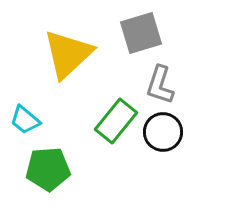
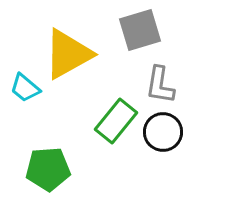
gray square: moved 1 px left, 3 px up
yellow triangle: rotated 14 degrees clockwise
gray L-shape: rotated 9 degrees counterclockwise
cyan trapezoid: moved 32 px up
